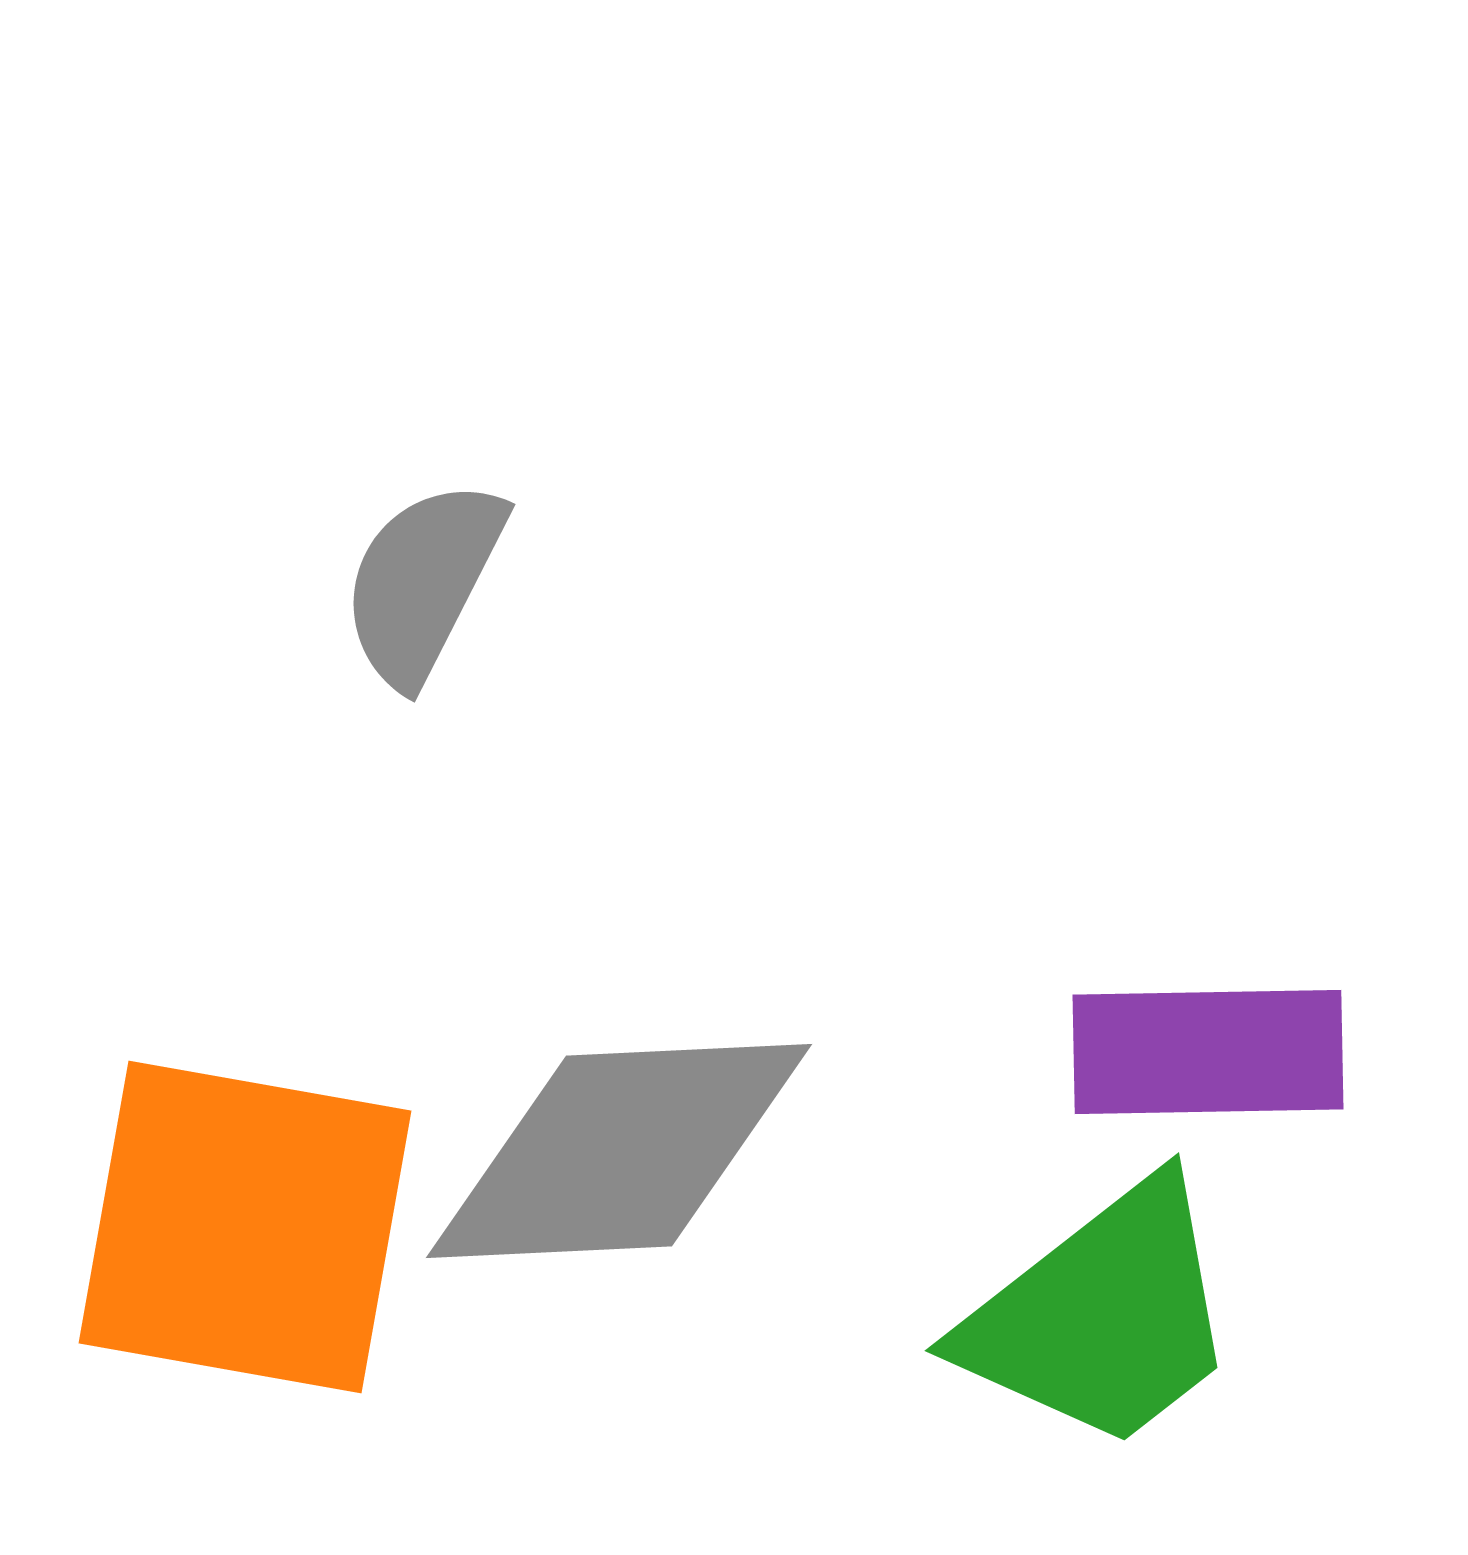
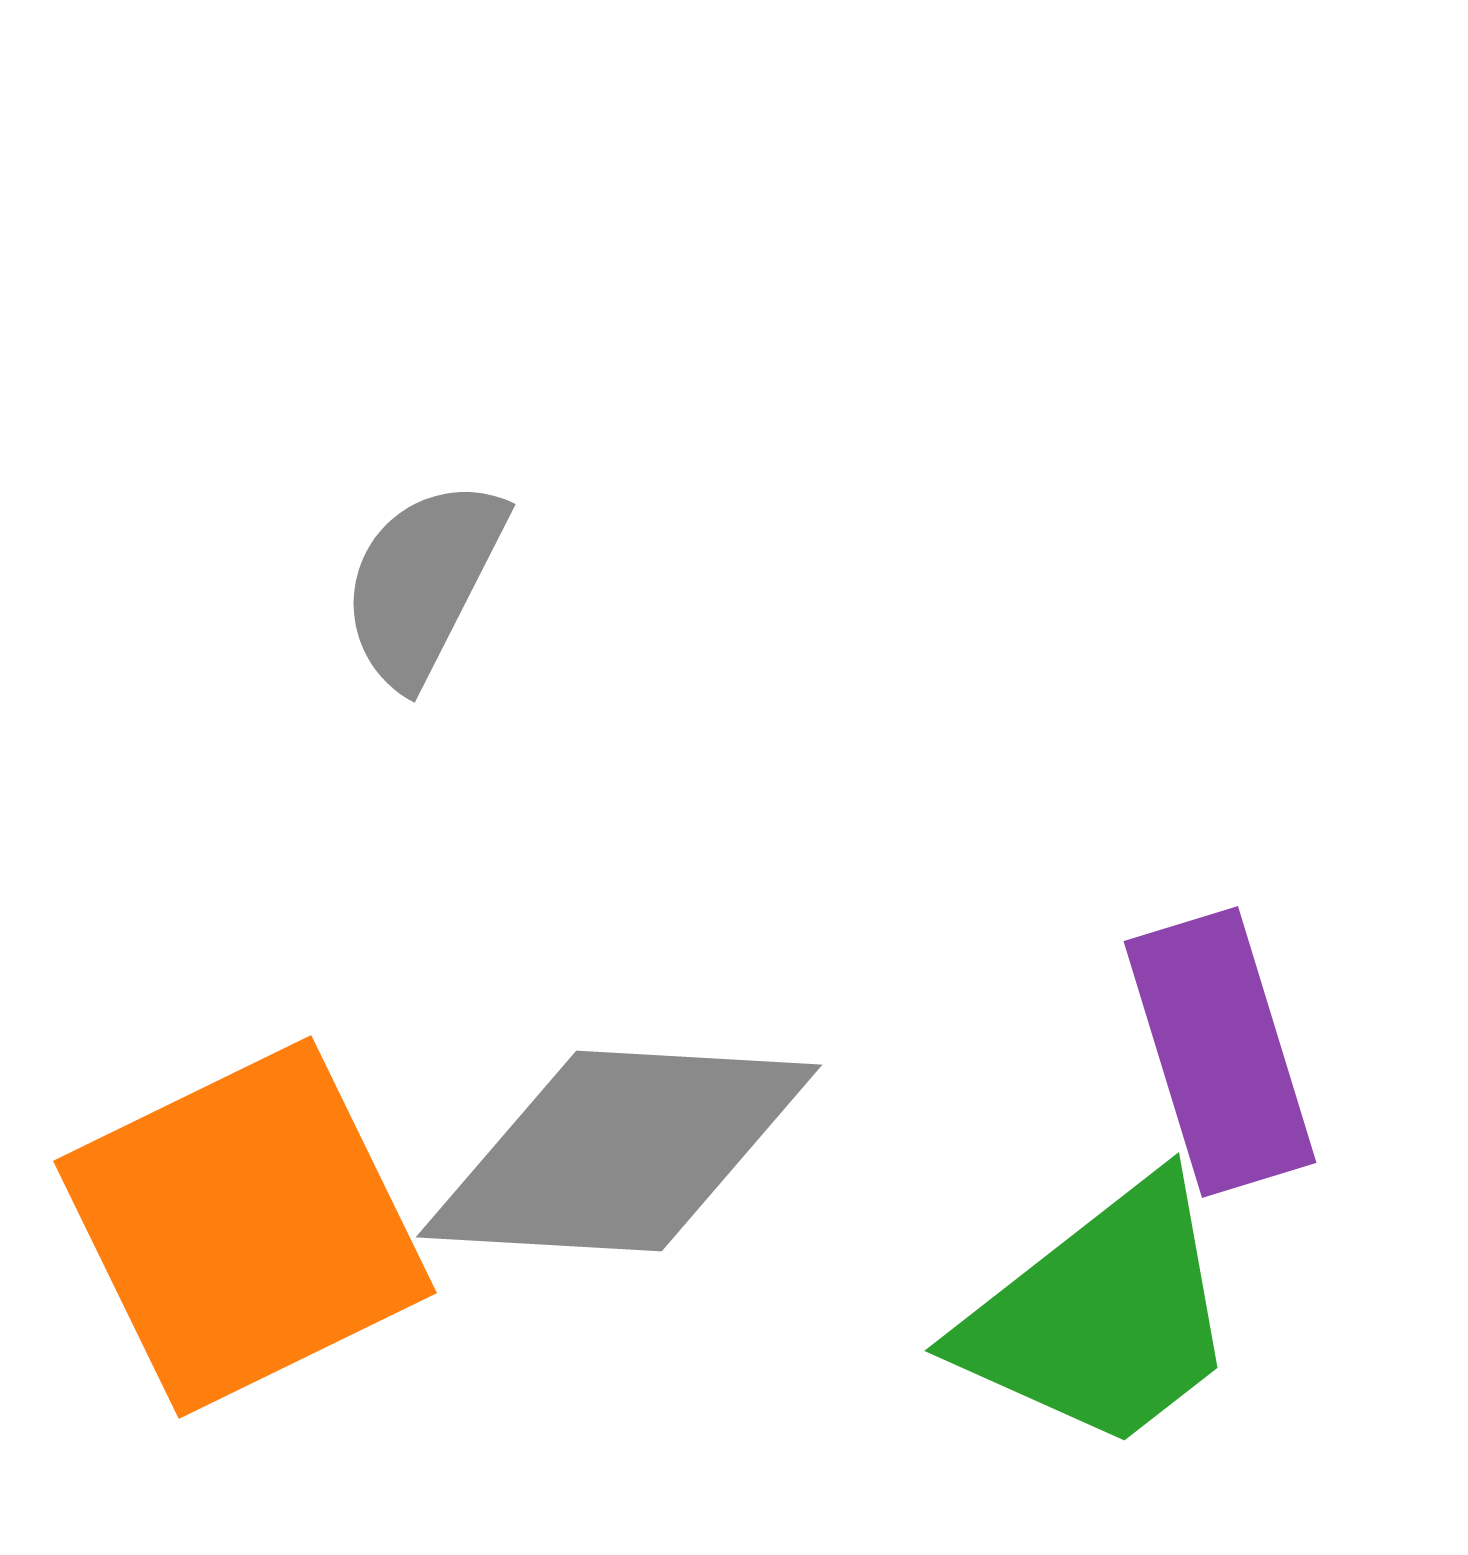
purple rectangle: moved 12 px right; rotated 74 degrees clockwise
gray diamond: rotated 6 degrees clockwise
orange square: rotated 36 degrees counterclockwise
